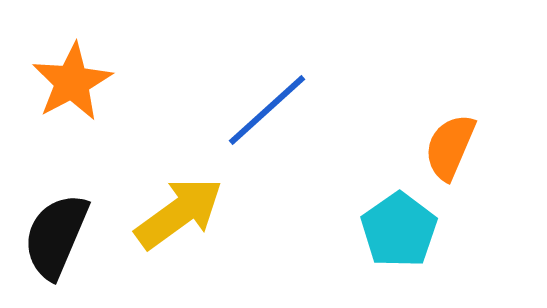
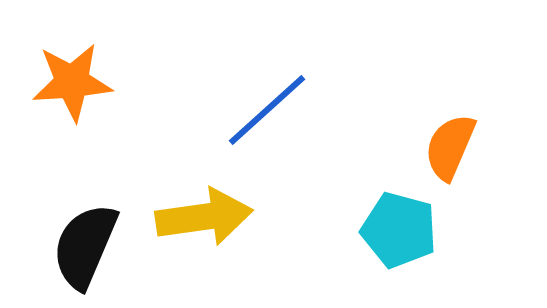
orange star: rotated 24 degrees clockwise
yellow arrow: moved 25 px right, 4 px down; rotated 28 degrees clockwise
cyan pentagon: rotated 22 degrees counterclockwise
black semicircle: moved 29 px right, 10 px down
